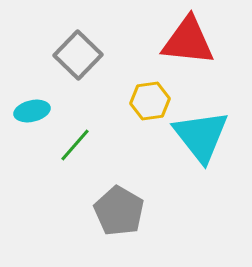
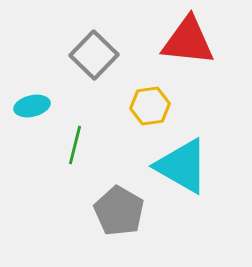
gray square: moved 16 px right
yellow hexagon: moved 5 px down
cyan ellipse: moved 5 px up
cyan triangle: moved 19 px left, 30 px down; rotated 22 degrees counterclockwise
green line: rotated 27 degrees counterclockwise
